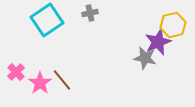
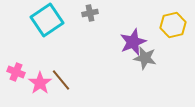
purple star: moved 25 px left
pink cross: rotated 24 degrees counterclockwise
brown line: moved 1 px left
